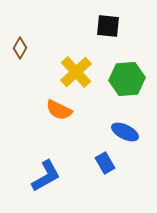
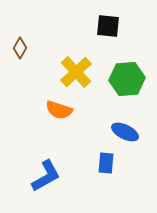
orange semicircle: rotated 8 degrees counterclockwise
blue rectangle: moved 1 px right; rotated 35 degrees clockwise
